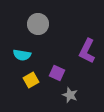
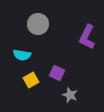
purple L-shape: moved 14 px up
